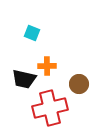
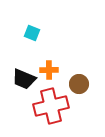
orange cross: moved 2 px right, 4 px down
black trapezoid: rotated 10 degrees clockwise
red cross: moved 1 px right, 2 px up
